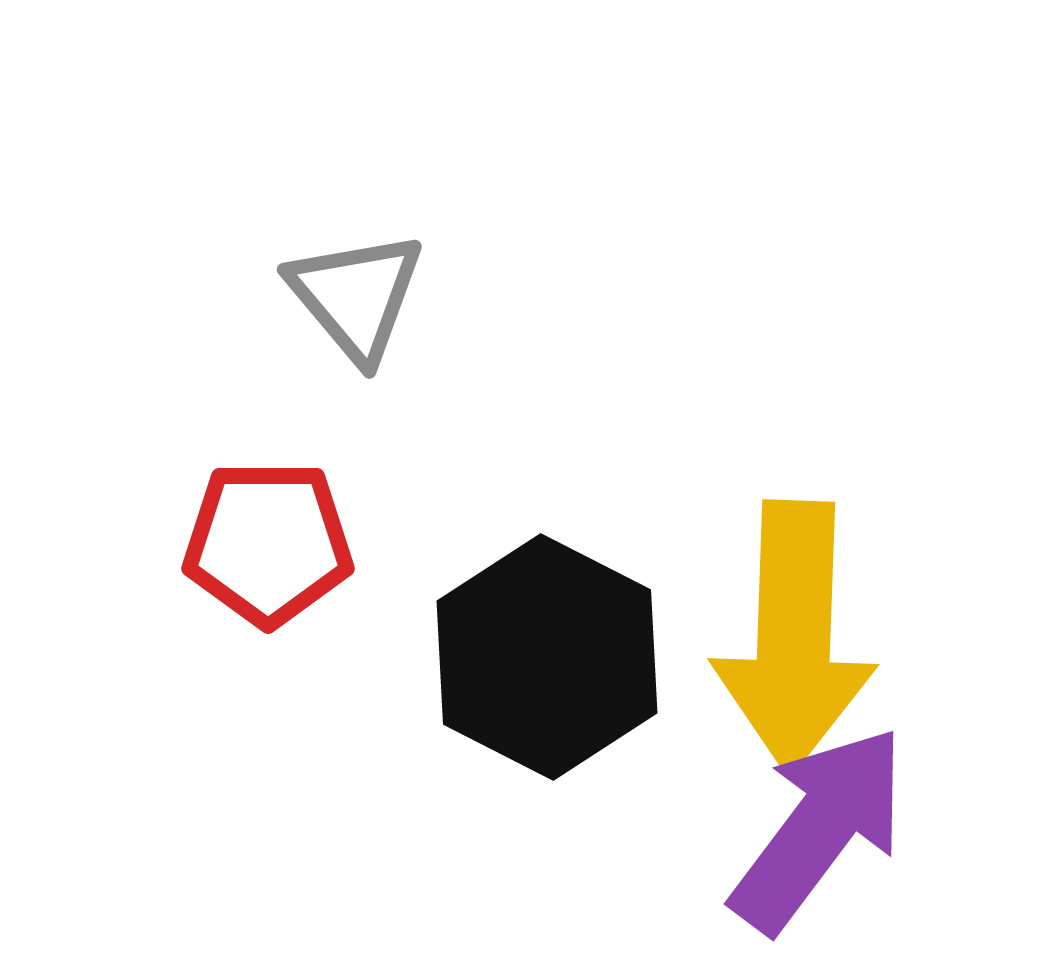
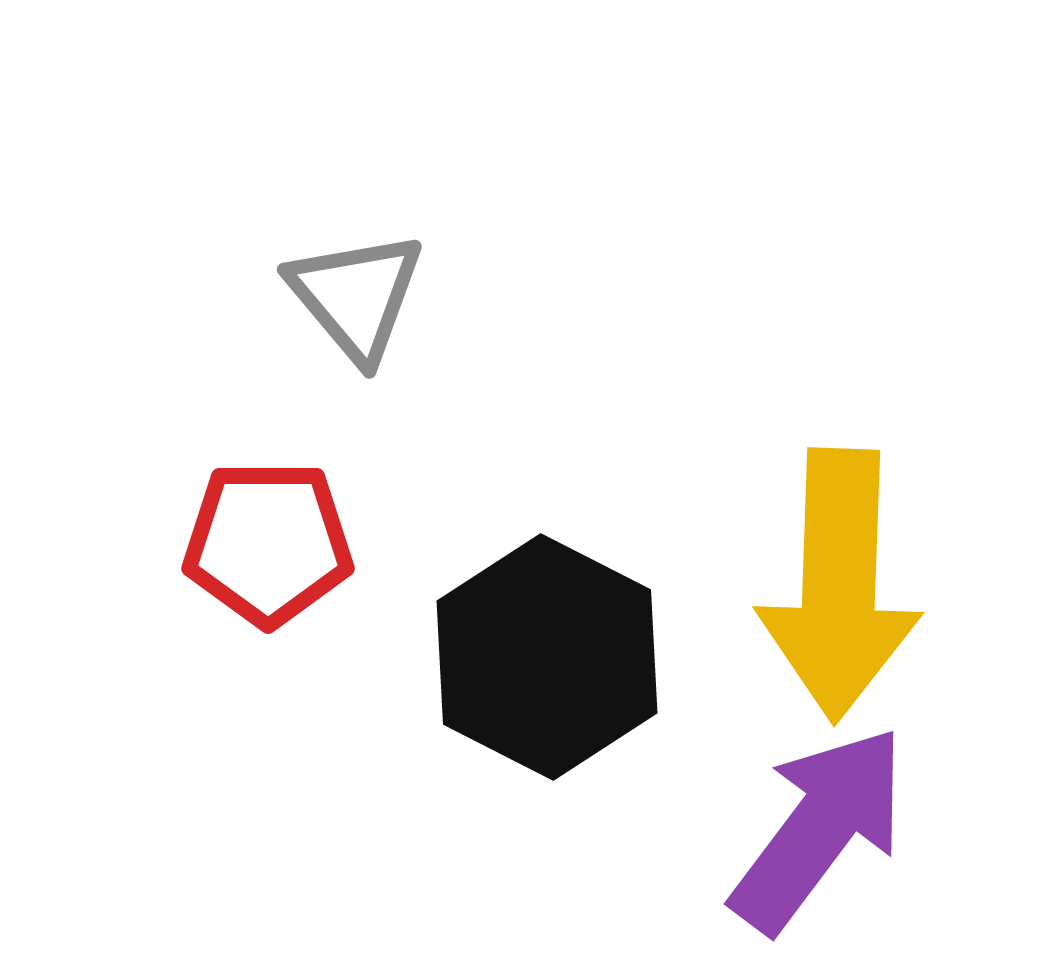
yellow arrow: moved 45 px right, 52 px up
